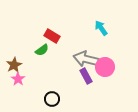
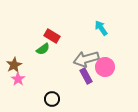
green semicircle: moved 1 px right, 1 px up
gray arrow: rotated 30 degrees counterclockwise
